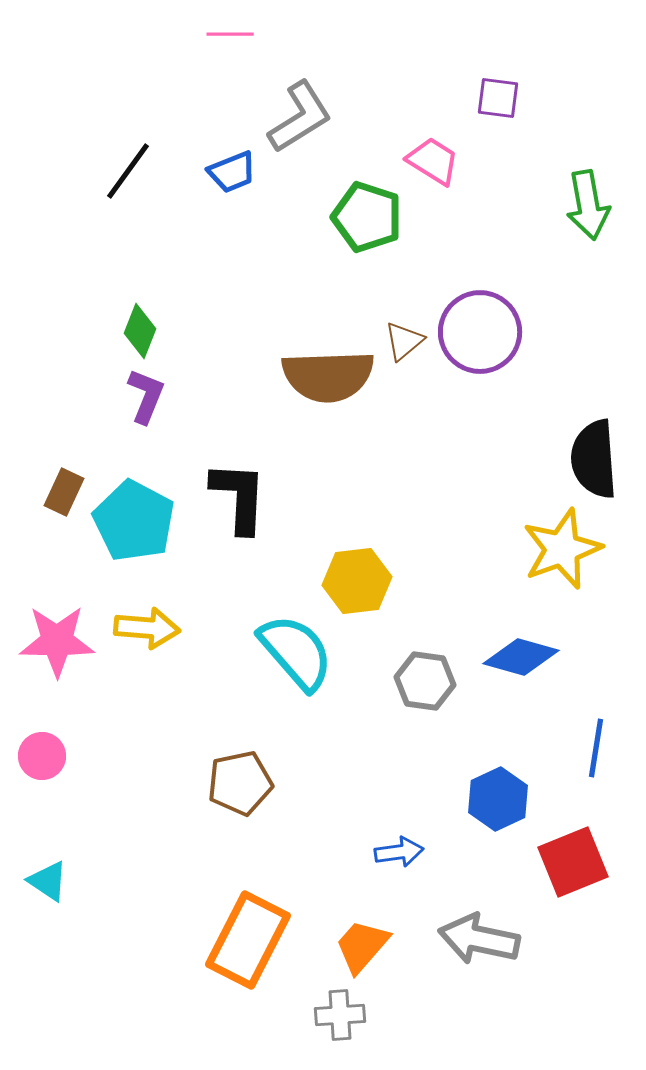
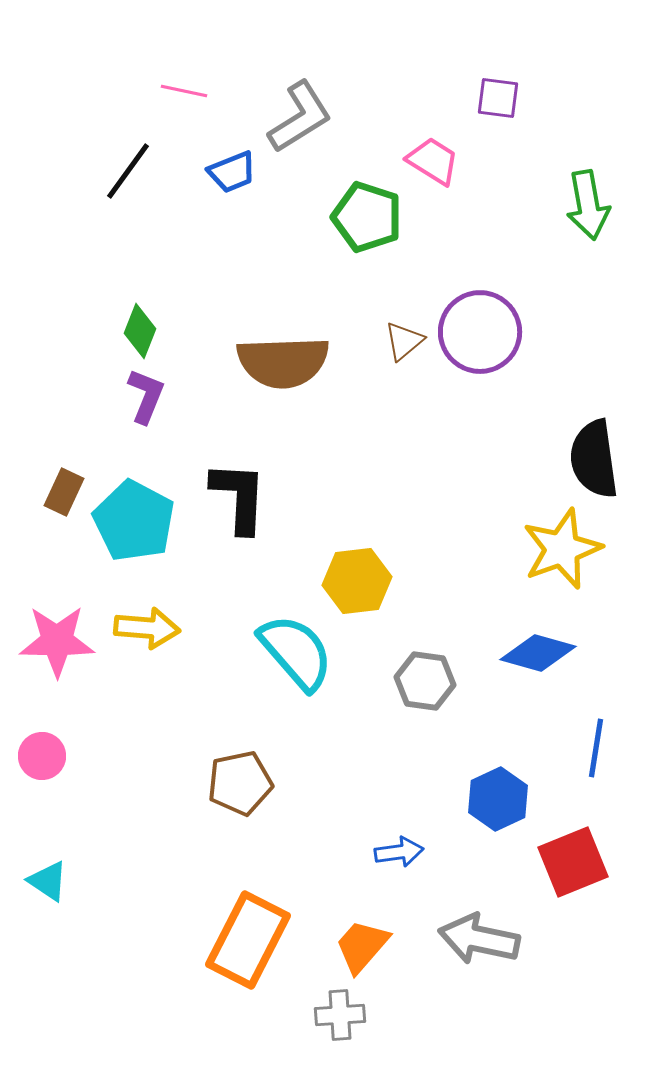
pink line: moved 46 px left, 57 px down; rotated 12 degrees clockwise
brown semicircle: moved 45 px left, 14 px up
black semicircle: rotated 4 degrees counterclockwise
blue diamond: moved 17 px right, 4 px up
